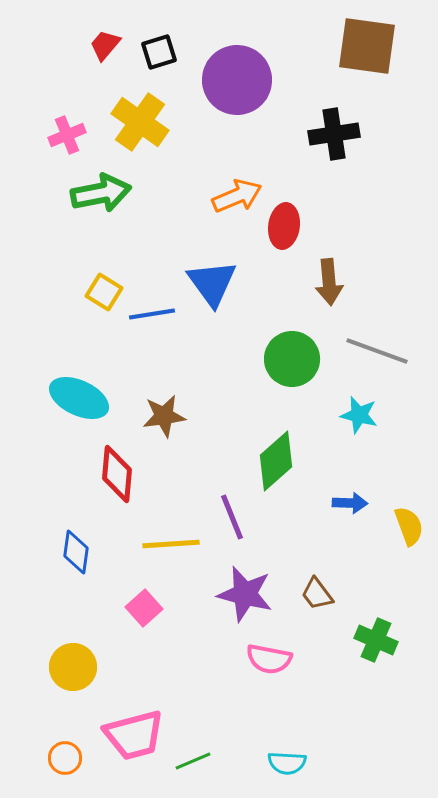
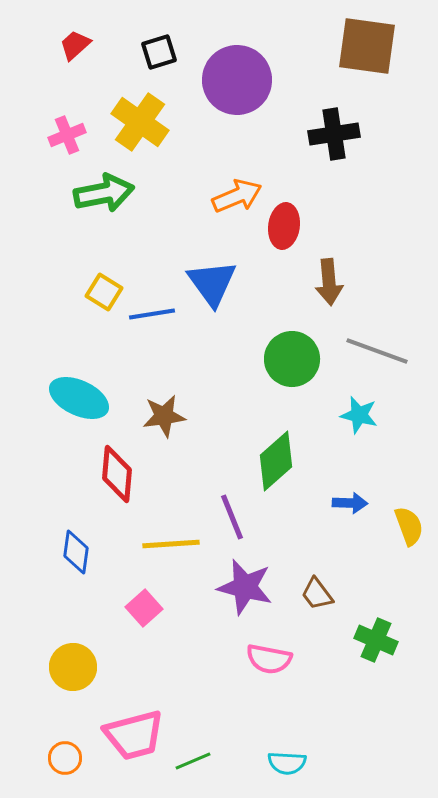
red trapezoid: moved 30 px left; rotated 8 degrees clockwise
green arrow: moved 3 px right
purple star: moved 7 px up
